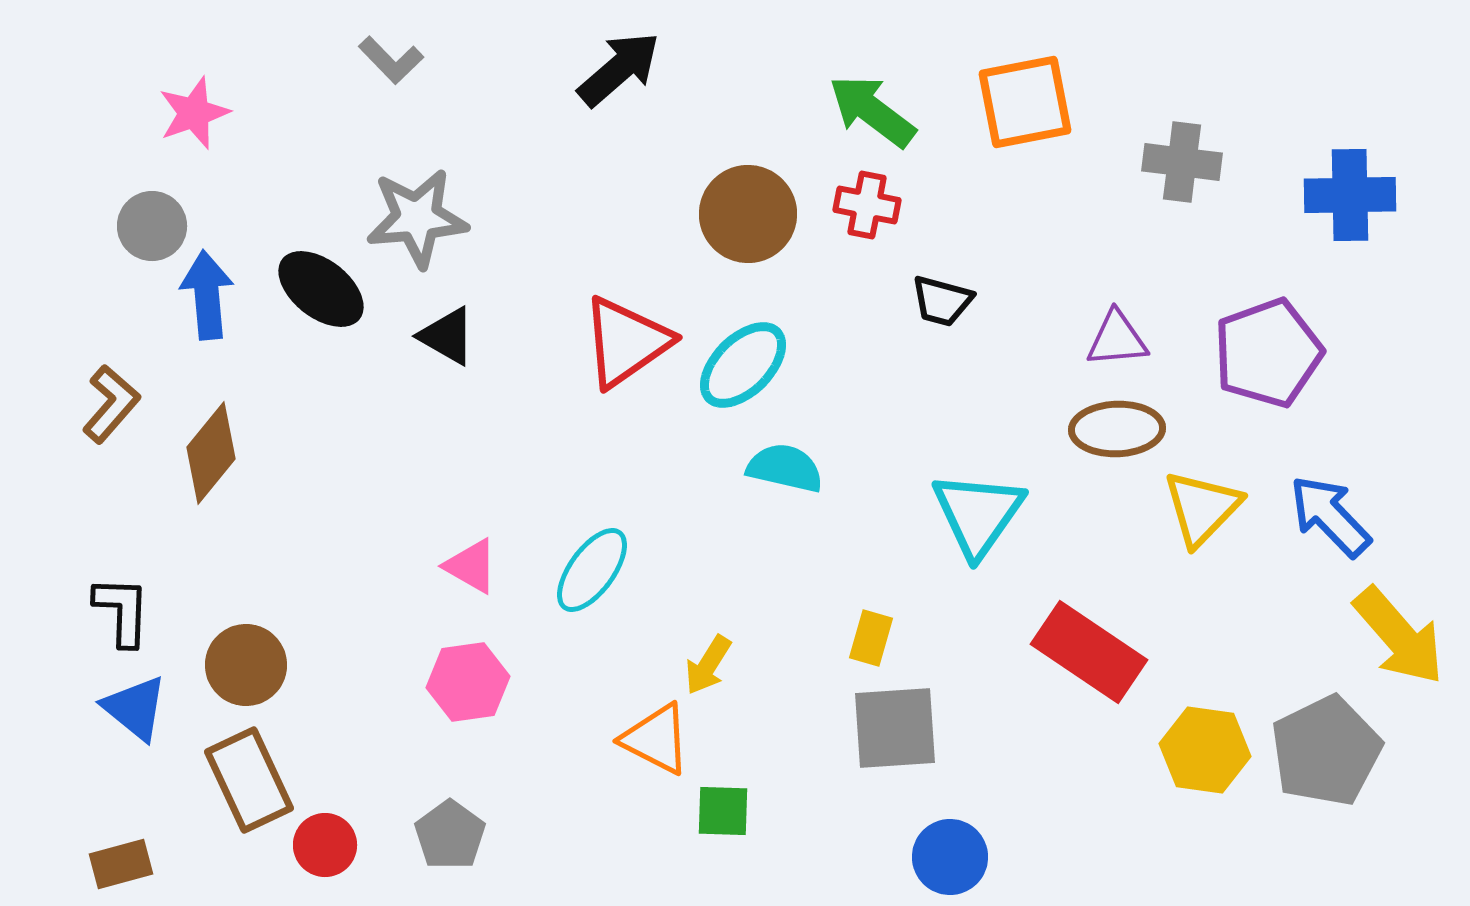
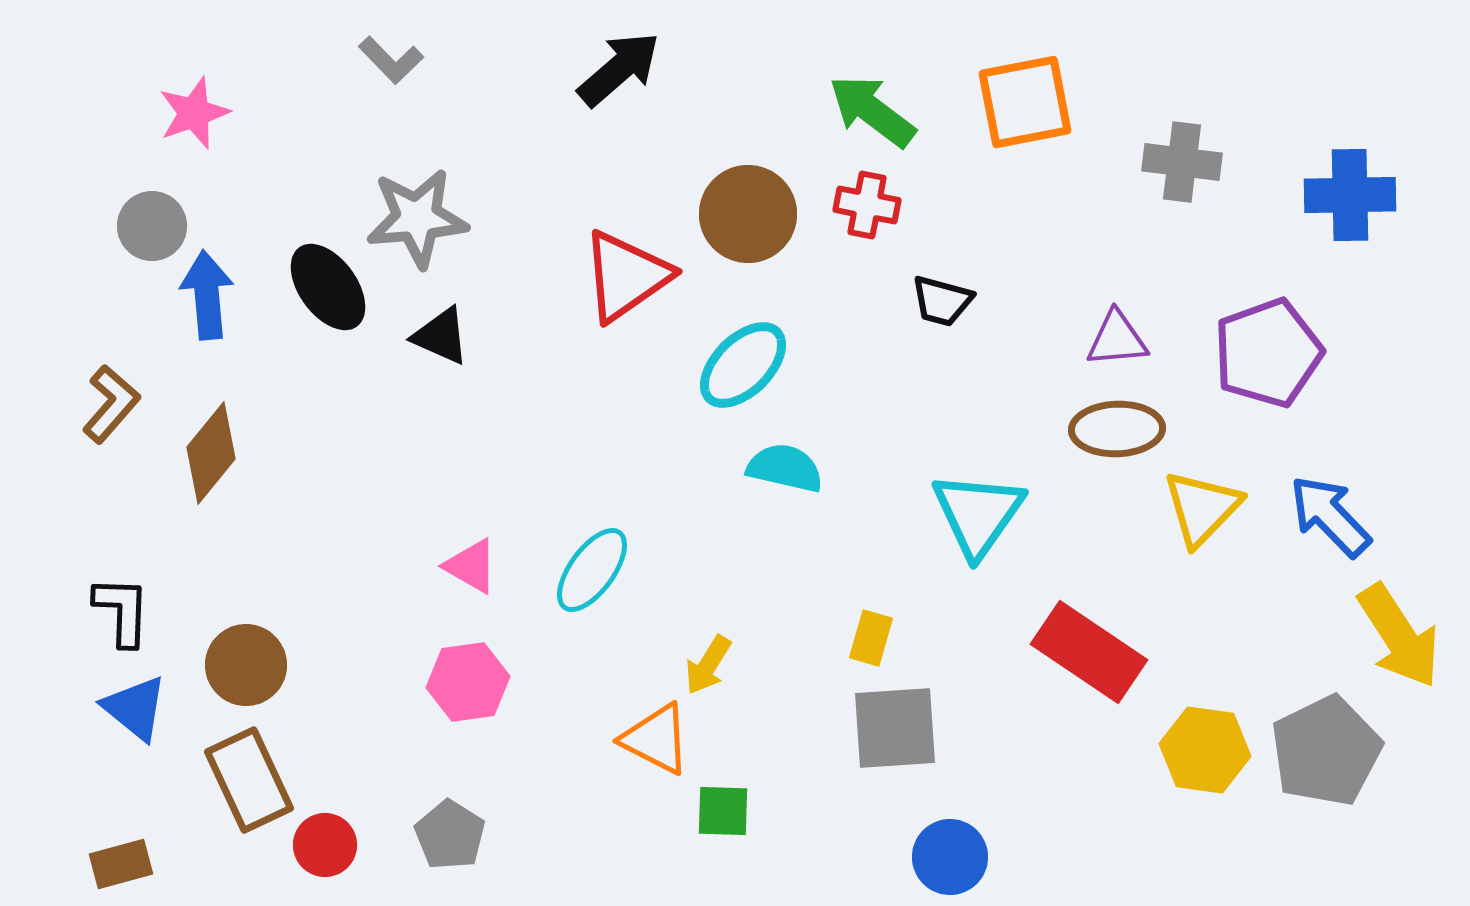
black ellipse at (321, 289): moved 7 px right, 2 px up; rotated 16 degrees clockwise
black triangle at (447, 336): moved 6 px left; rotated 6 degrees counterclockwise
red triangle at (626, 342): moved 66 px up
yellow arrow at (1399, 636): rotated 8 degrees clockwise
gray pentagon at (450, 835): rotated 4 degrees counterclockwise
